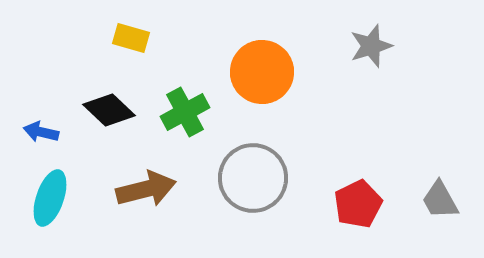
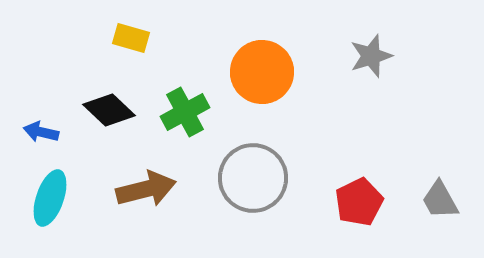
gray star: moved 10 px down
red pentagon: moved 1 px right, 2 px up
